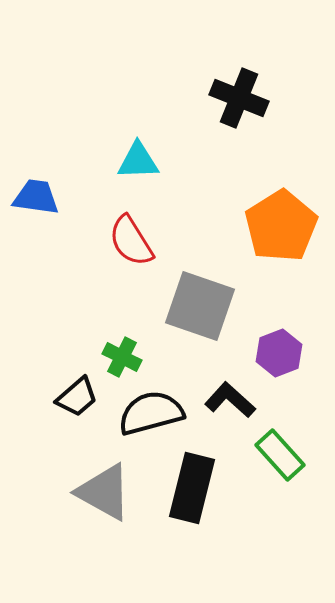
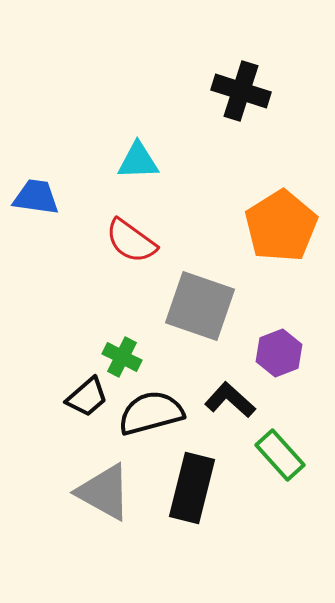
black cross: moved 2 px right, 7 px up; rotated 4 degrees counterclockwise
red semicircle: rotated 22 degrees counterclockwise
black trapezoid: moved 10 px right
